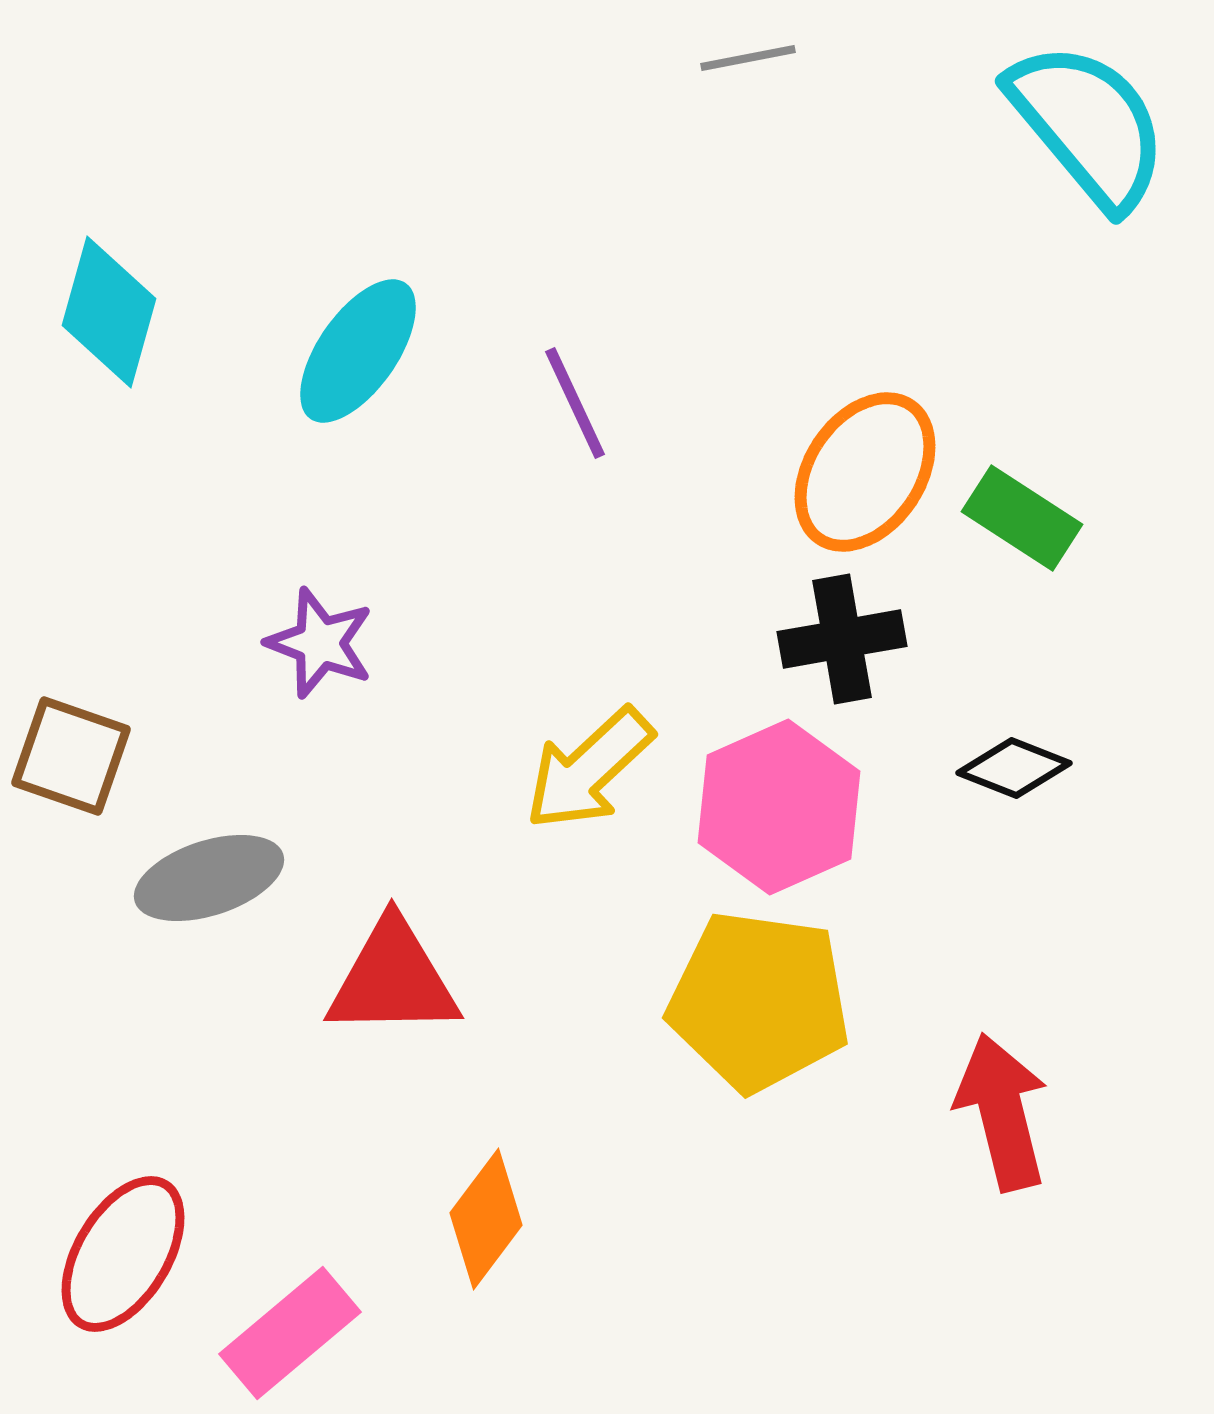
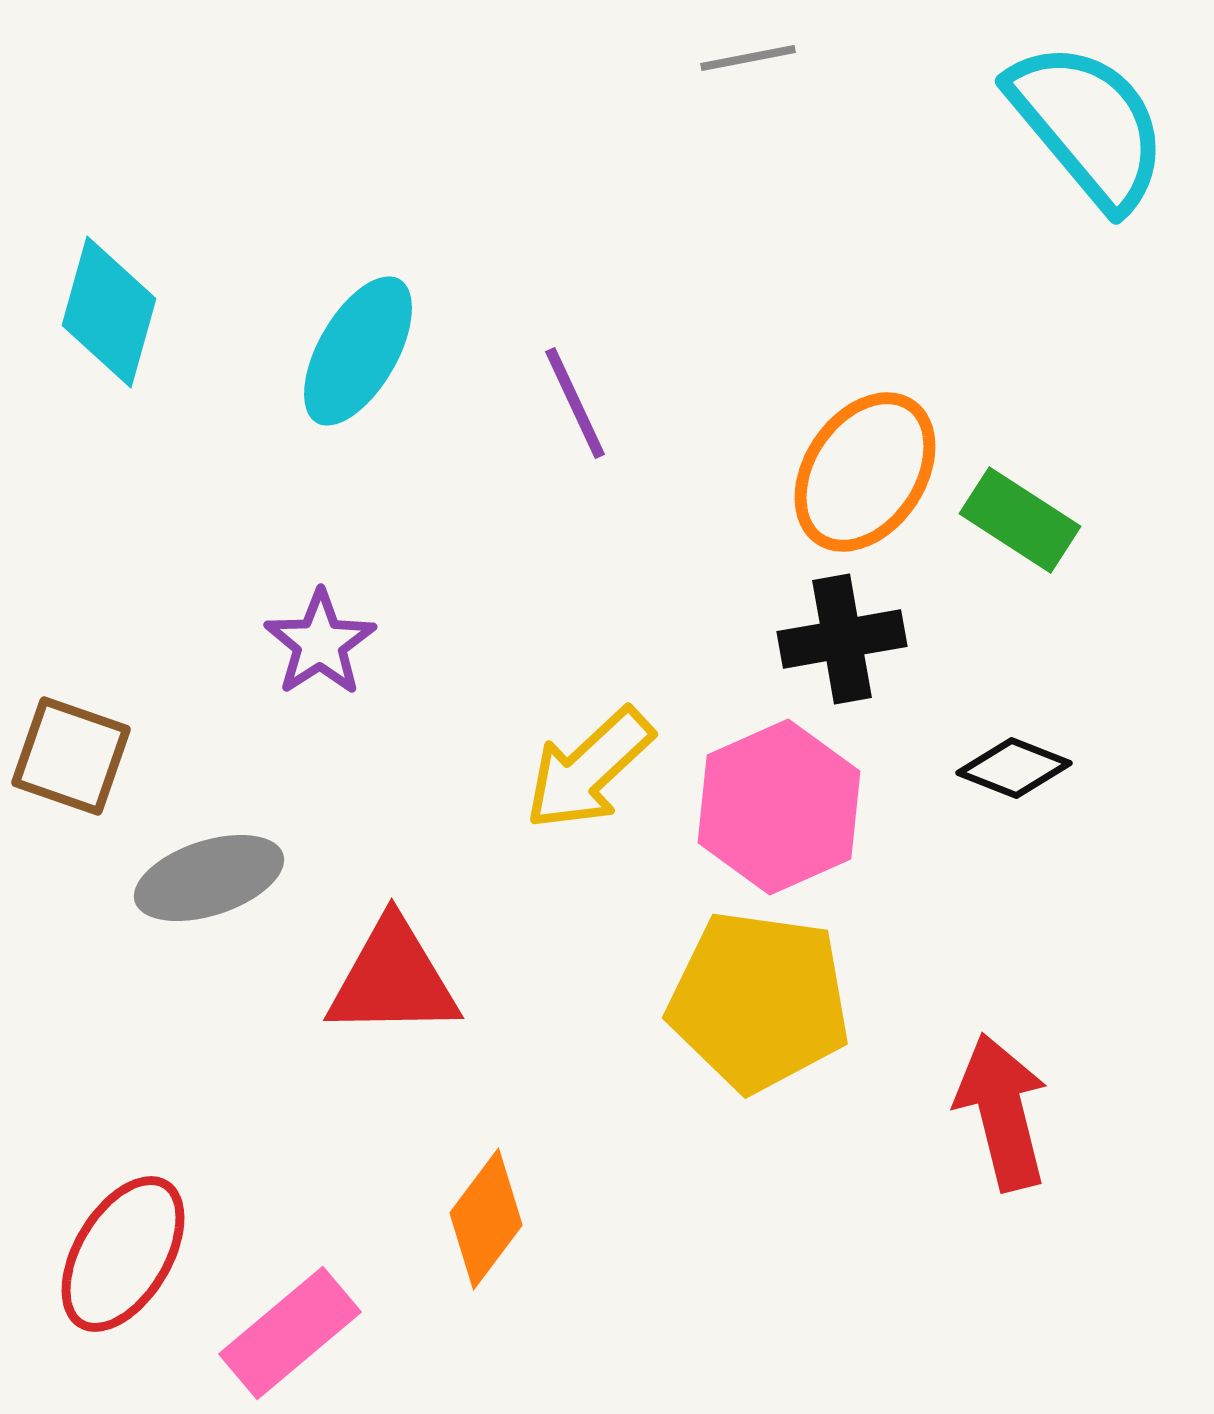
cyan ellipse: rotated 5 degrees counterclockwise
green rectangle: moved 2 px left, 2 px down
purple star: rotated 18 degrees clockwise
